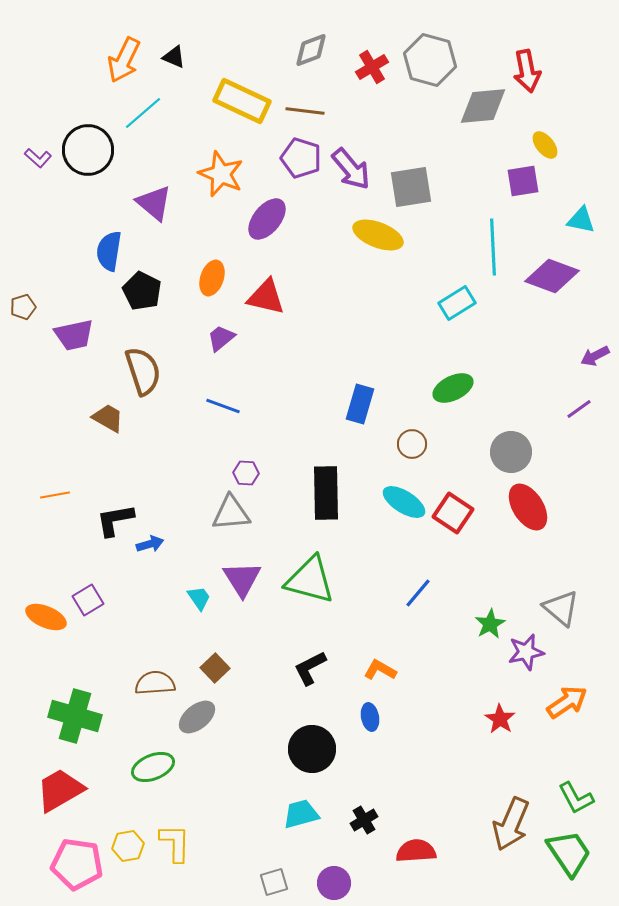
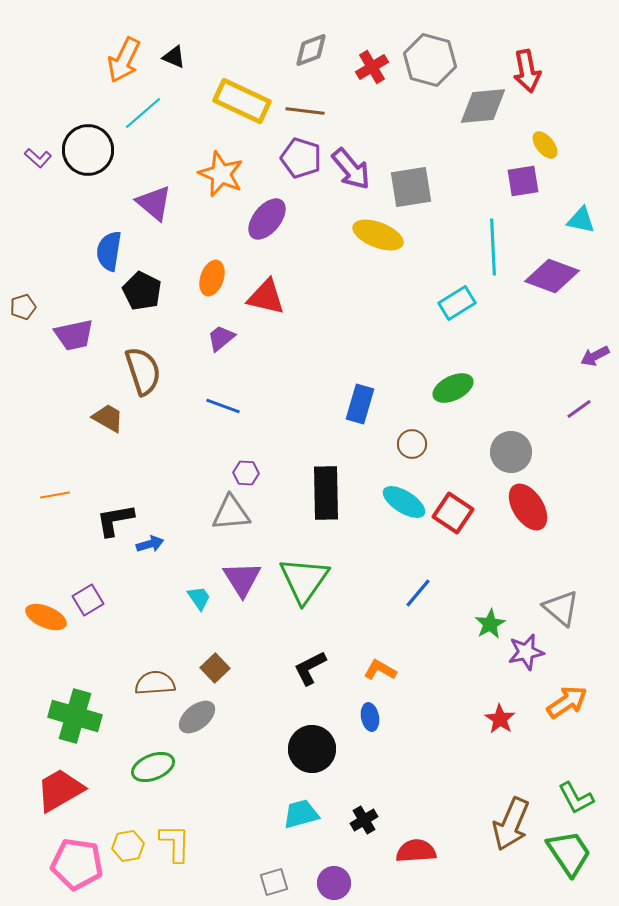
green triangle at (310, 580): moved 6 px left; rotated 50 degrees clockwise
